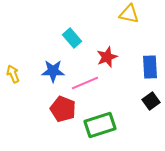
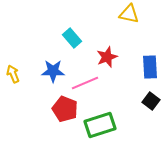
black square: rotated 18 degrees counterclockwise
red pentagon: moved 2 px right
